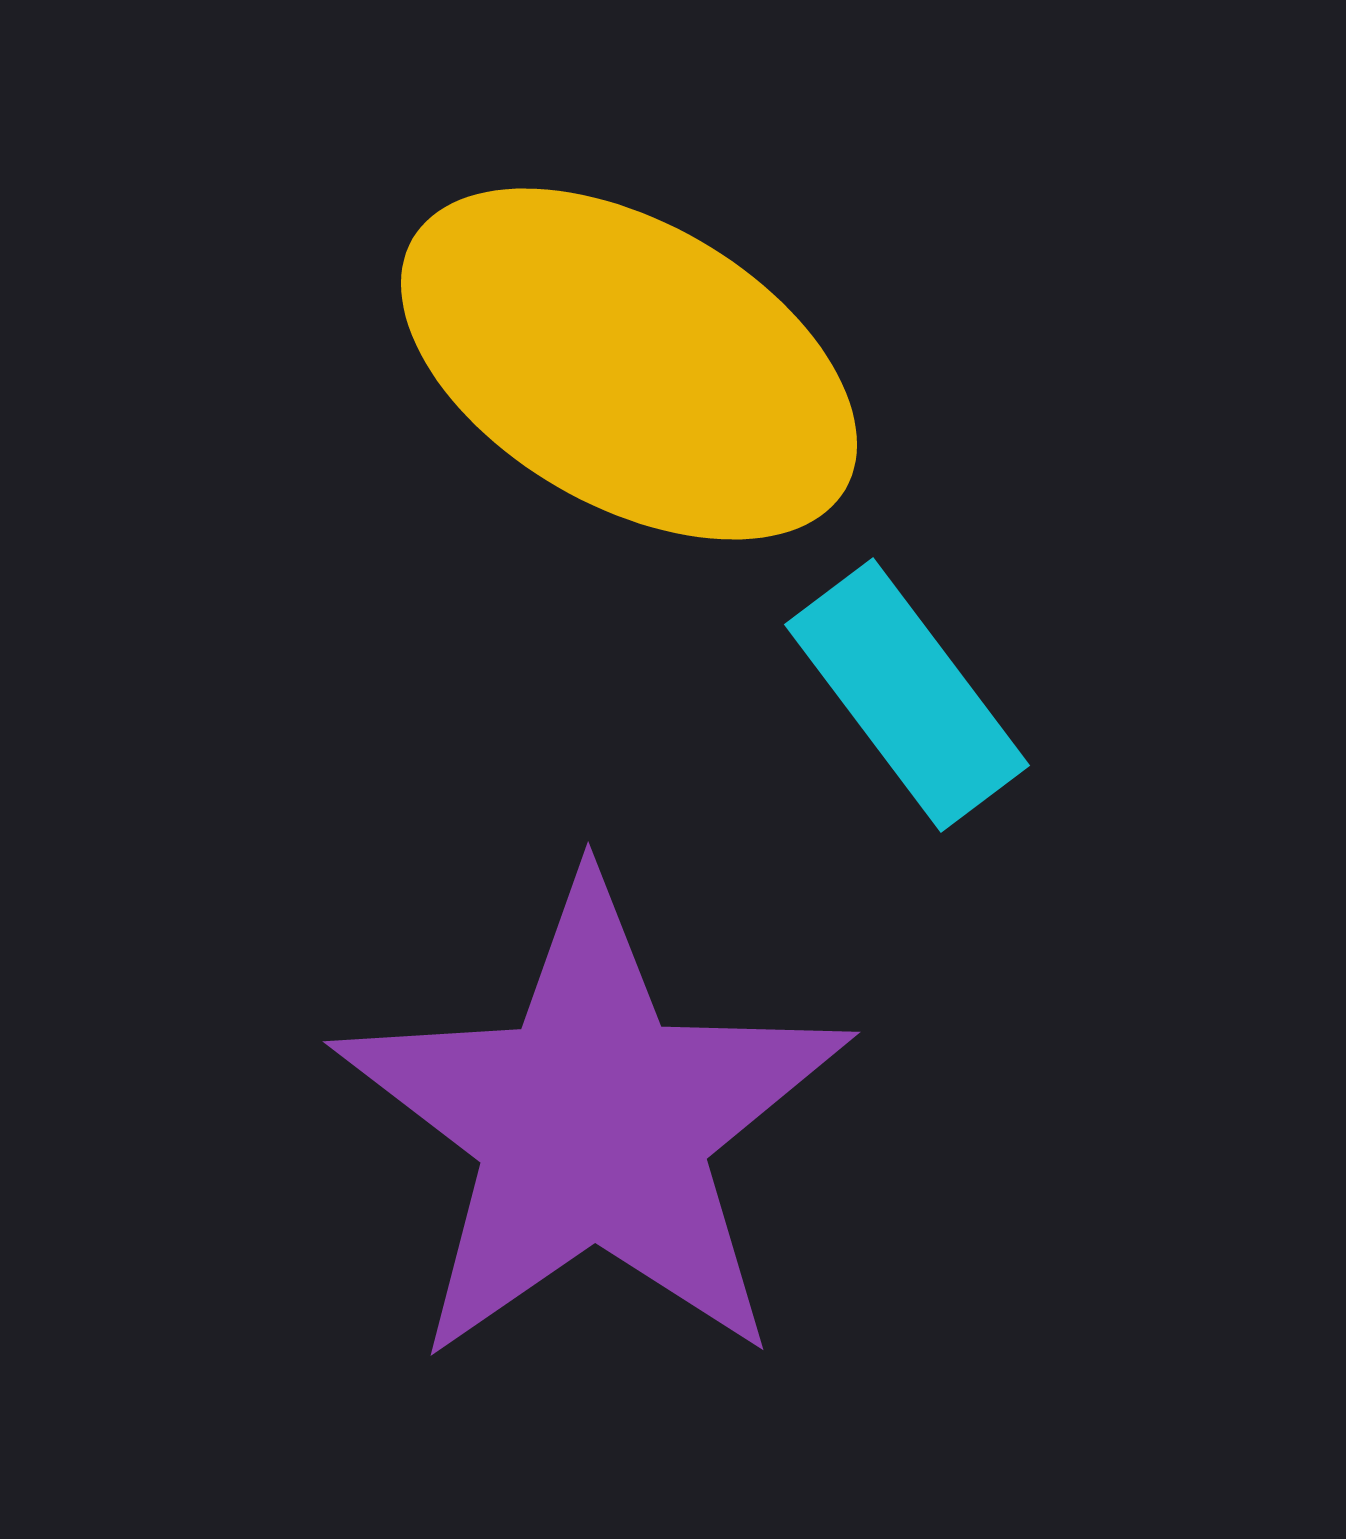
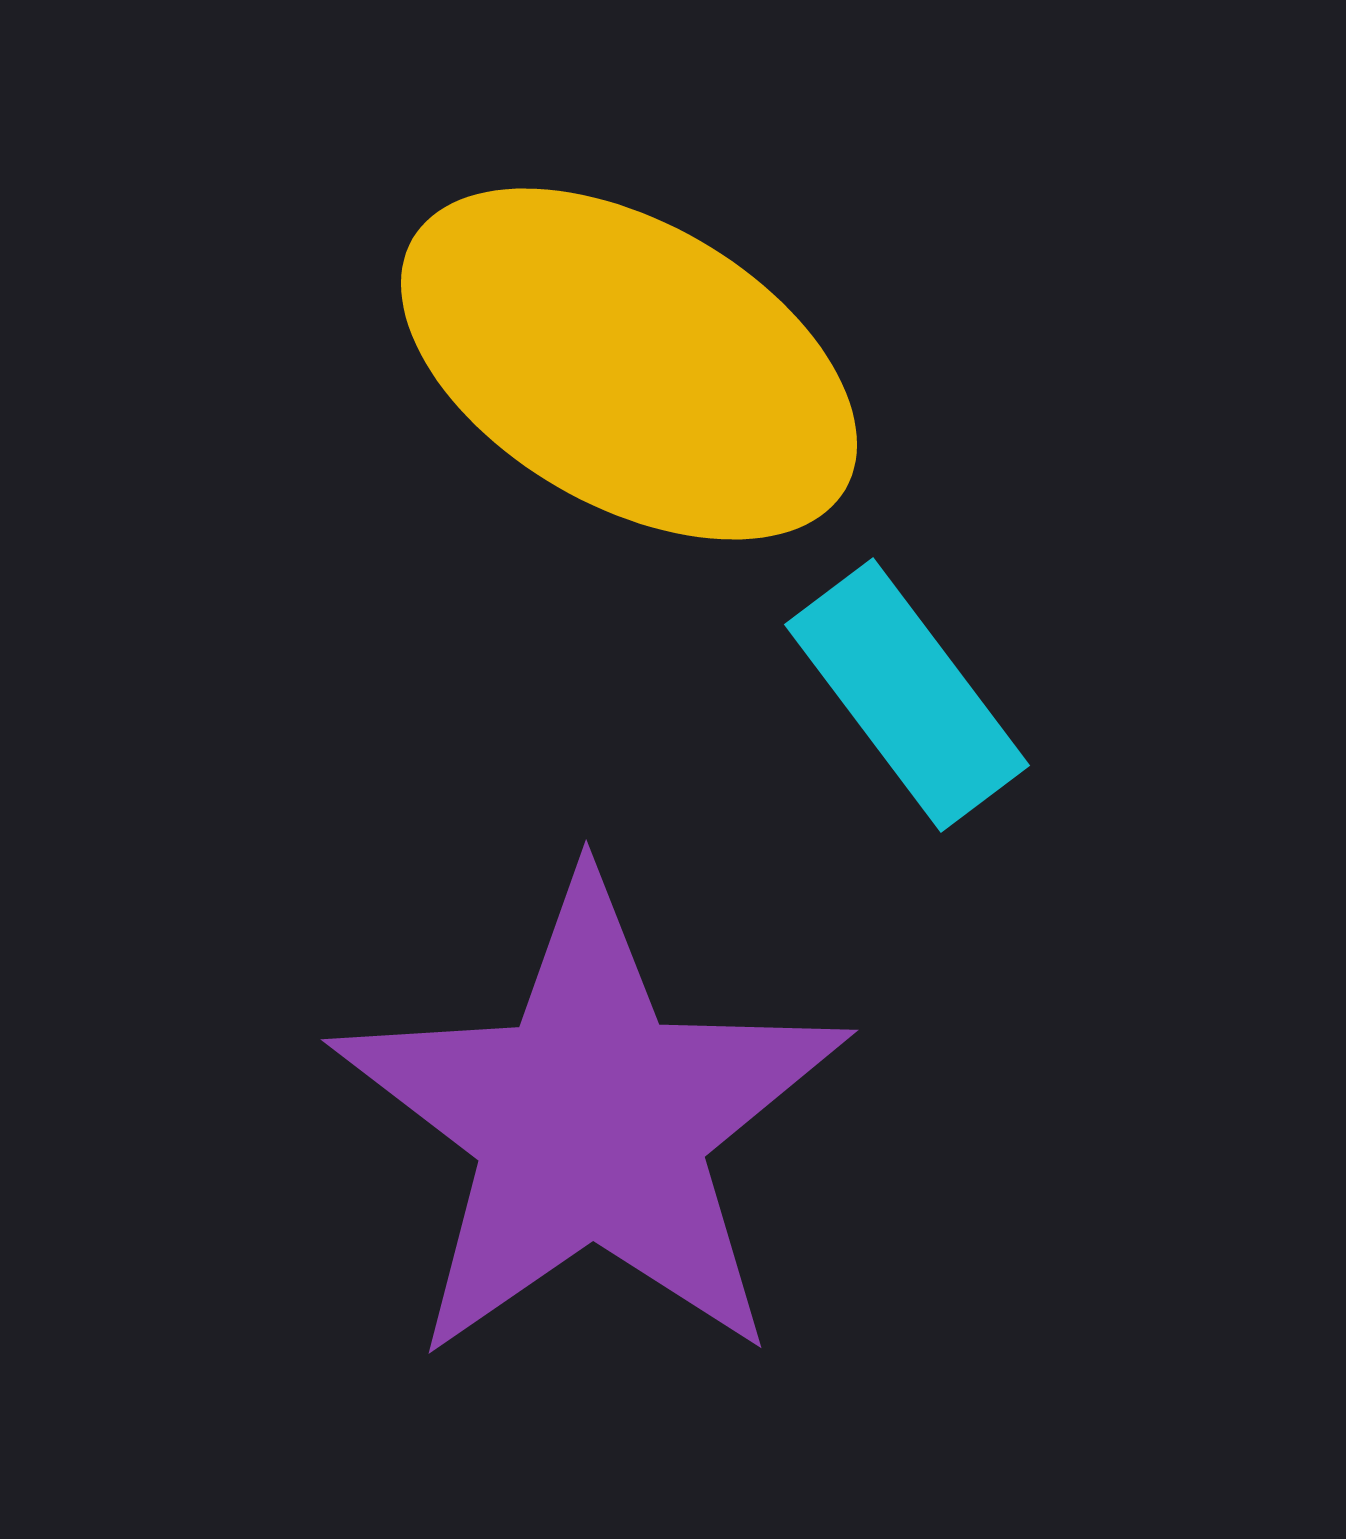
purple star: moved 2 px left, 2 px up
